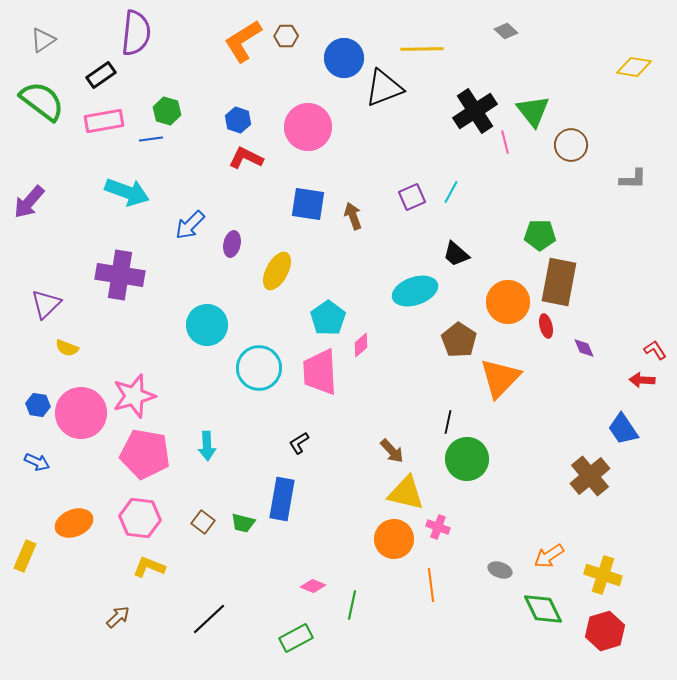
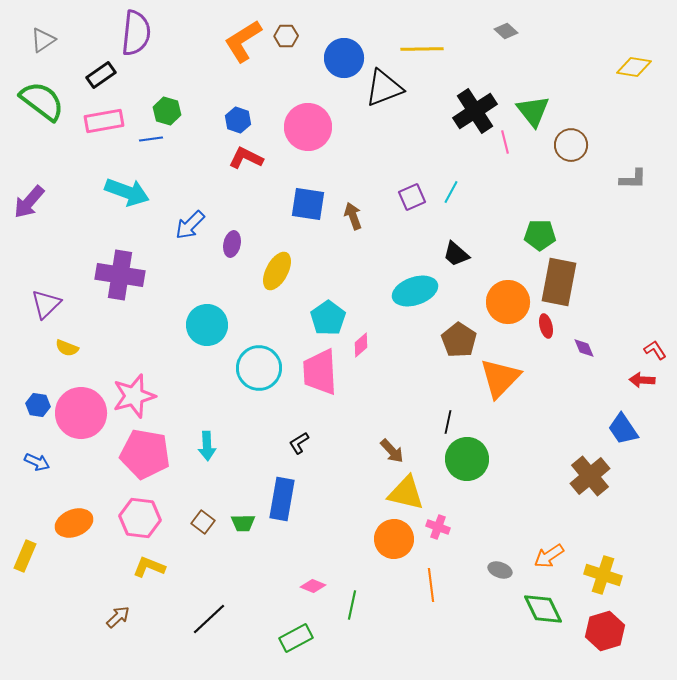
green trapezoid at (243, 523): rotated 15 degrees counterclockwise
